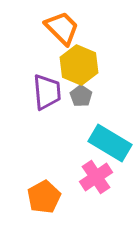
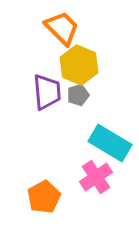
gray pentagon: moved 3 px left, 1 px up; rotated 20 degrees clockwise
